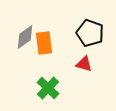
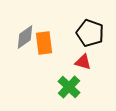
red triangle: moved 1 px left, 2 px up
green cross: moved 21 px right, 1 px up
